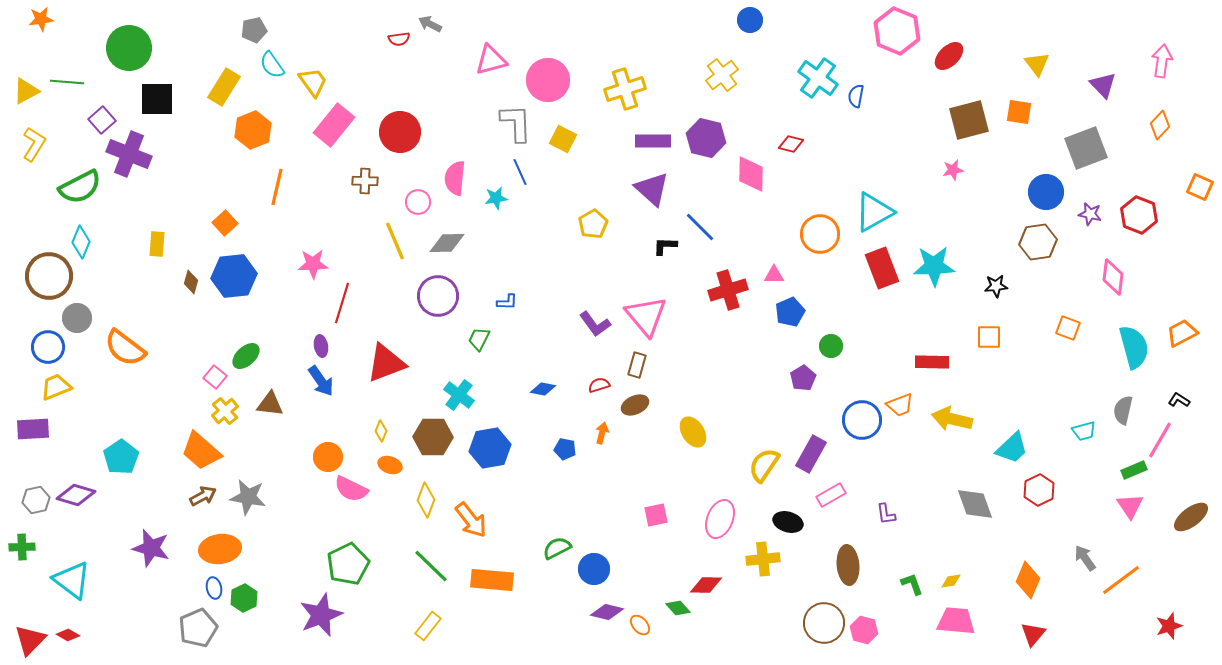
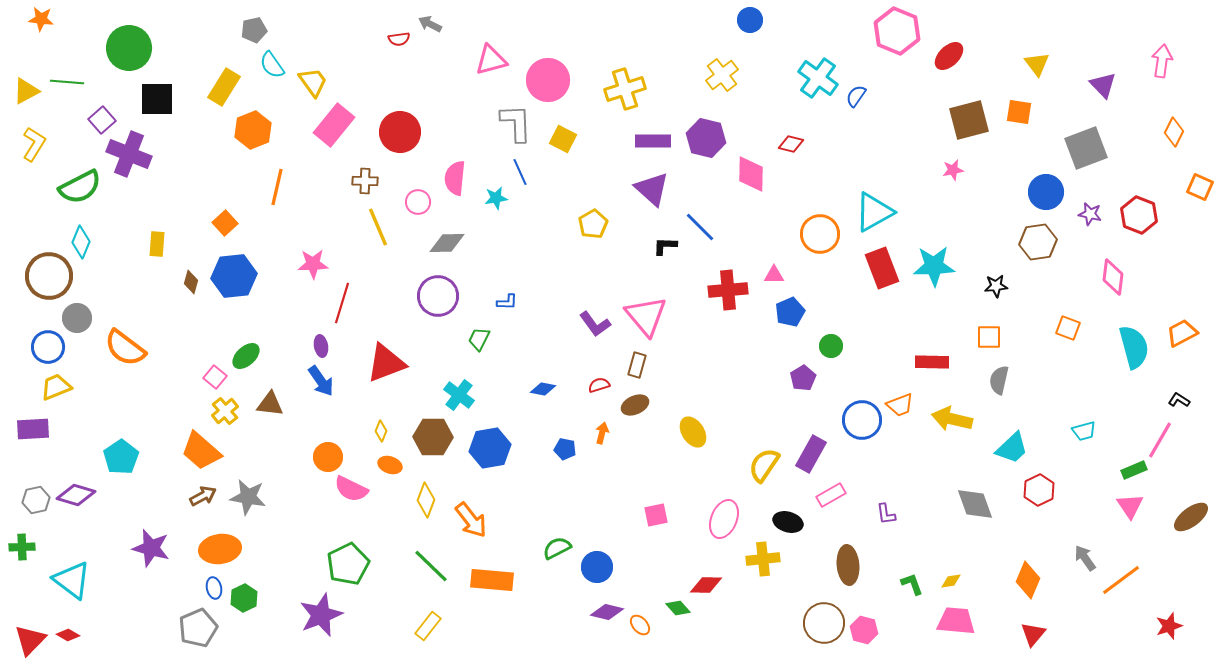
orange star at (41, 19): rotated 15 degrees clockwise
blue semicircle at (856, 96): rotated 25 degrees clockwise
orange diamond at (1160, 125): moved 14 px right, 7 px down; rotated 16 degrees counterclockwise
yellow line at (395, 241): moved 17 px left, 14 px up
red cross at (728, 290): rotated 12 degrees clockwise
gray semicircle at (1123, 410): moved 124 px left, 30 px up
pink ellipse at (720, 519): moved 4 px right
blue circle at (594, 569): moved 3 px right, 2 px up
